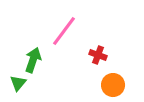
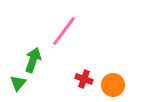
red cross: moved 14 px left, 24 px down
